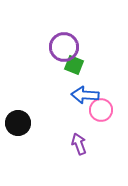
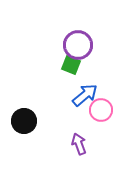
purple circle: moved 14 px right, 2 px up
green square: moved 3 px left
blue arrow: rotated 136 degrees clockwise
black circle: moved 6 px right, 2 px up
